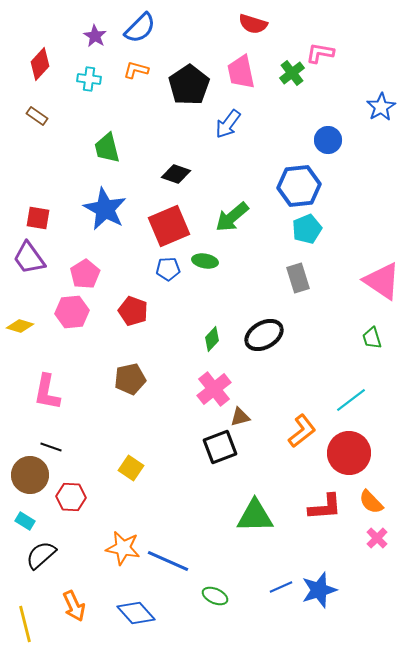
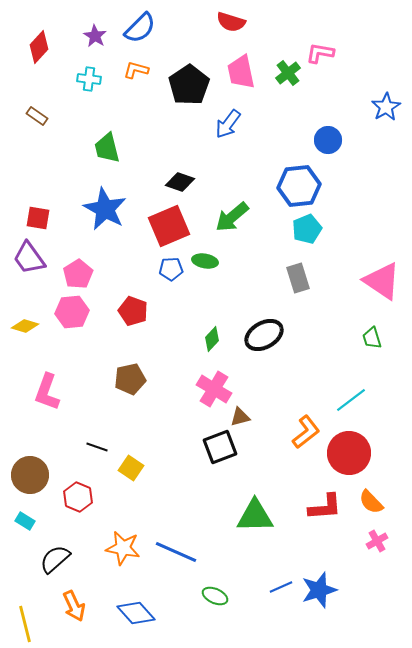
red semicircle at (253, 24): moved 22 px left, 2 px up
red diamond at (40, 64): moved 1 px left, 17 px up
green cross at (292, 73): moved 4 px left
blue star at (381, 107): moved 5 px right
black diamond at (176, 174): moved 4 px right, 8 px down
blue pentagon at (168, 269): moved 3 px right
pink pentagon at (85, 274): moved 7 px left
yellow diamond at (20, 326): moved 5 px right
pink cross at (214, 389): rotated 20 degrees counterclockwise
pink L-shape at (47, 392): rotated 9 degrees clockwise
orange L-shape at (302, 431): moved 4 px right, 1 px down
black line at (51, 447): moved 46 px right
red hexagon at (71, 497): moved 7 px right; rotated 20 degrees clockwise
pink cross at (377, 538): moved 3 px down; rotated 15 degrees clockwise
black semicircle at (41, 555): moved 14 px right, 4 px down
blue line at (168, 561): moved 8 px right, 9 px up
